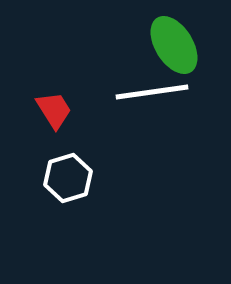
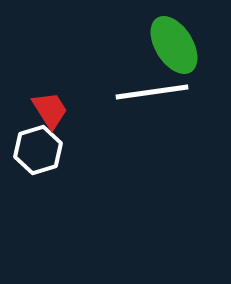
red trapezoid: moved 4 px left
white hexagon: moved 30 px left, 28 px up
